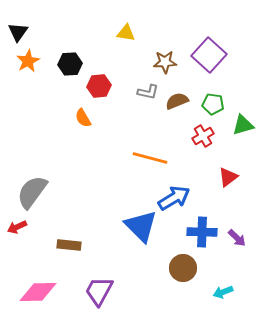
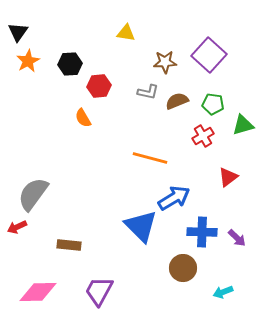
gray semicircle: moved 1 px right, 2 px down
